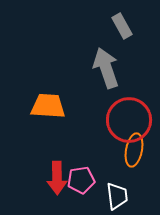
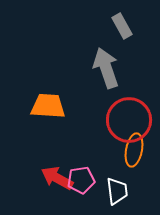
red arrow: rotated 120 degrees clockwise
white trapezoid: moved 5 px up
